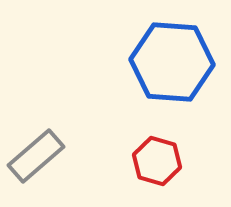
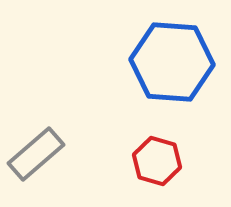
gray rectangle: moved 2 px up
